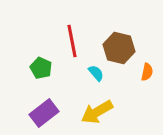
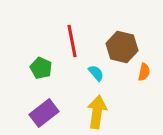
brown hexagon: moved 3 px right, 1 px up
orange semicircle: moved 3 px left
yellow arrow: rotated 128 degrees clockwise
